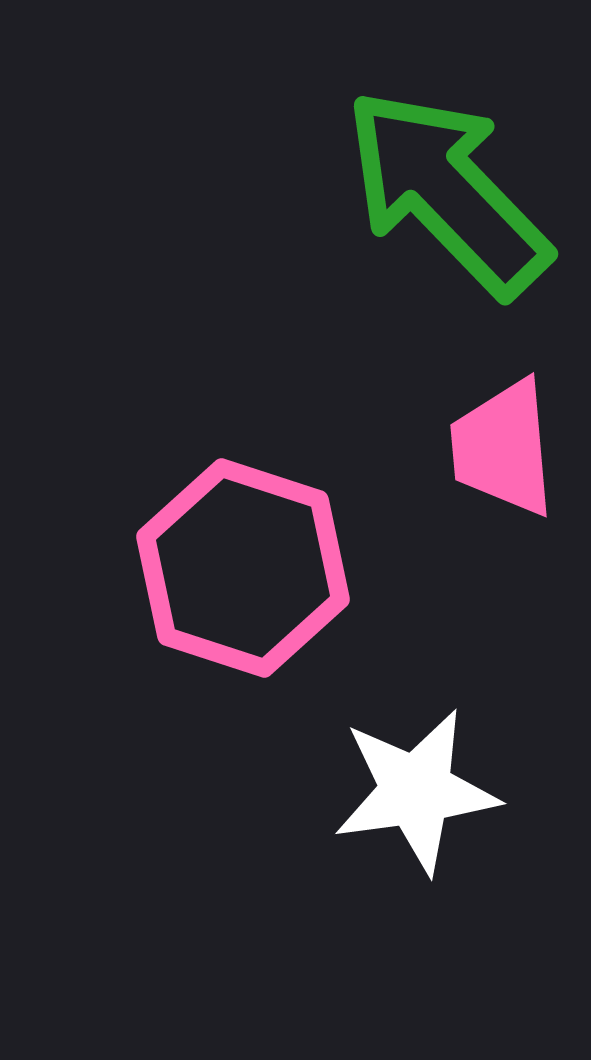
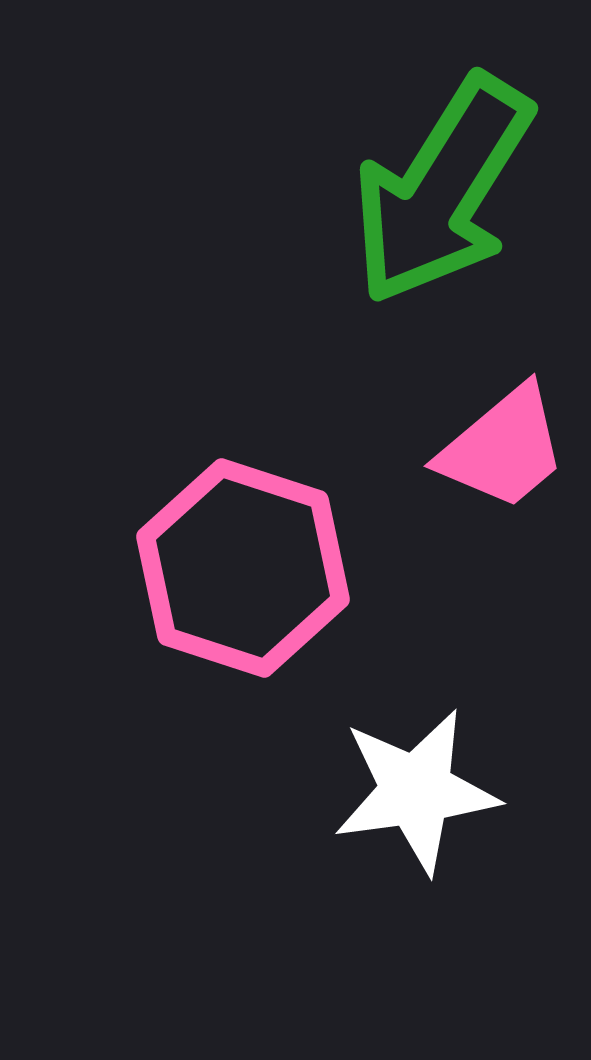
green arrow: moved 5 px left, 2 px up; rotated 104 degrees counterclockwise
pink trapezoid: rotated 125 degrees counterclockwise
